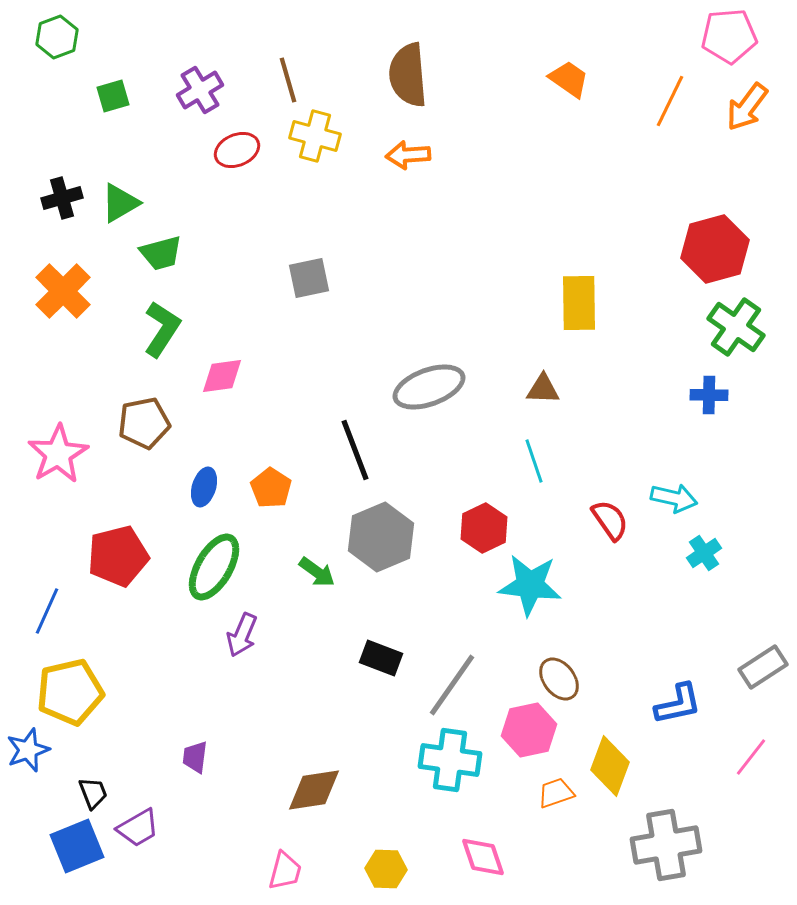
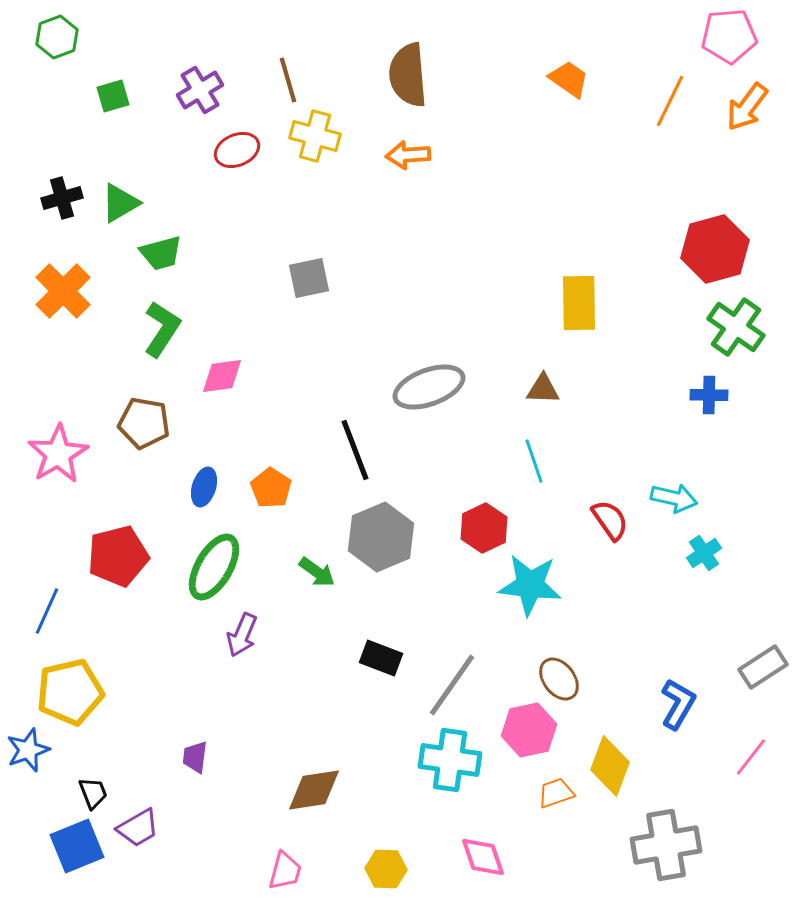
brown pentagon at (144, 423): rotated 21 degrees clockwise
blue L-shape at (678, 704): rotated 48 degrees counterclockwise
